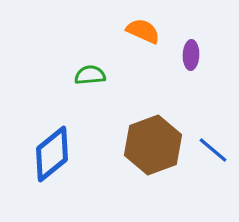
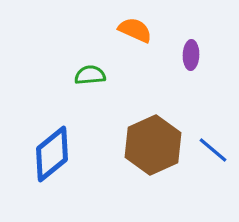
orange semicircle: moved 8 px left, 1 px up
brown hexagon: rotated 4 degrees counterclockwise
